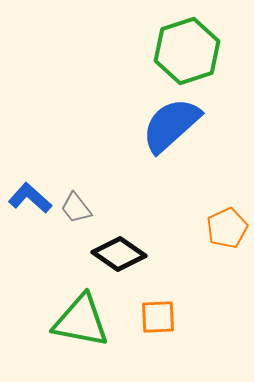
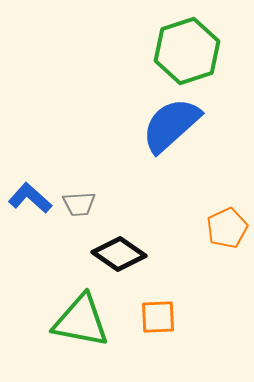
gray trapezoid: moved 3 px right, 4 px up; rotated 56 degrees counterclockwise
